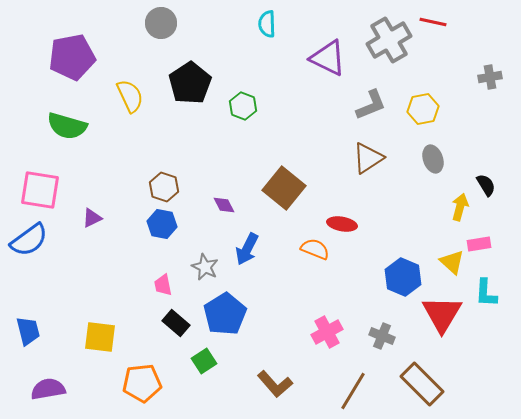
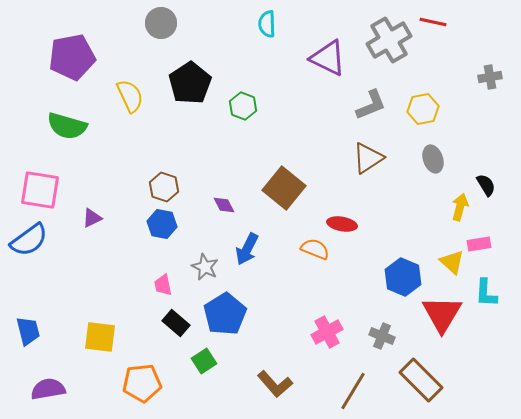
brown rectangle at (422, 384): moved 1 px left, 4 px up
